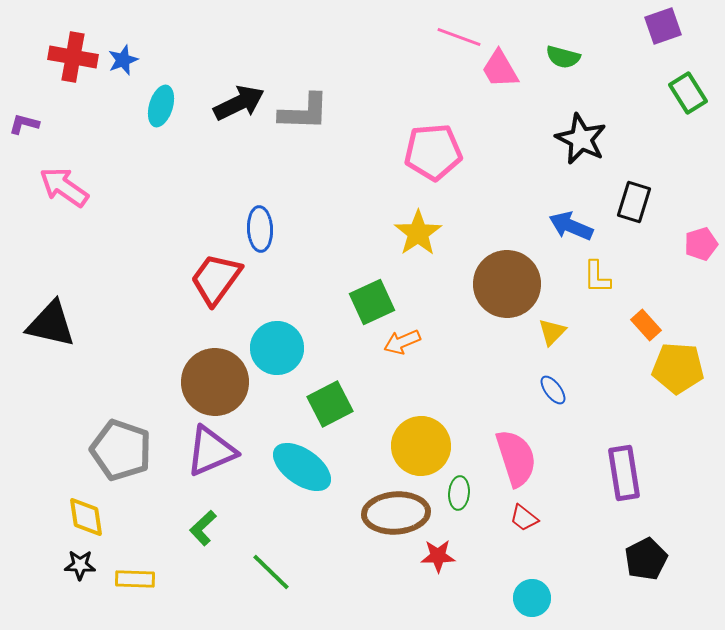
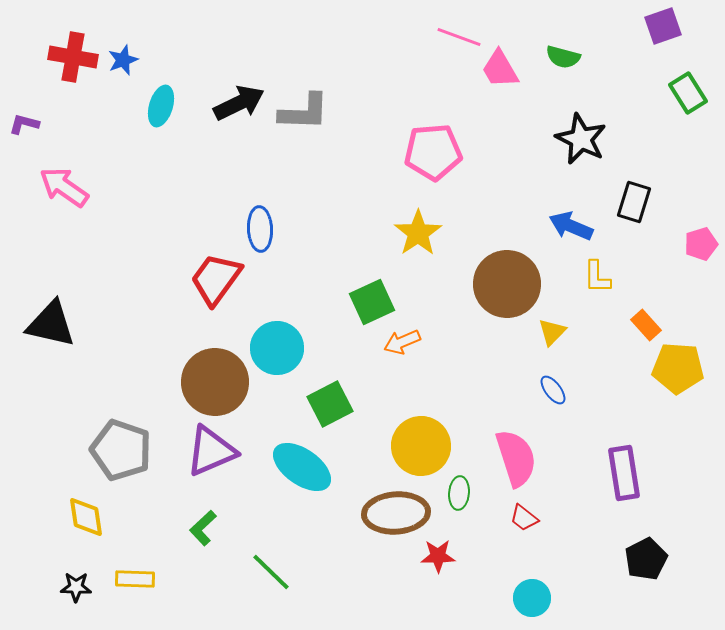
black star at (80, 565): moved 4 px left, 22 px down
